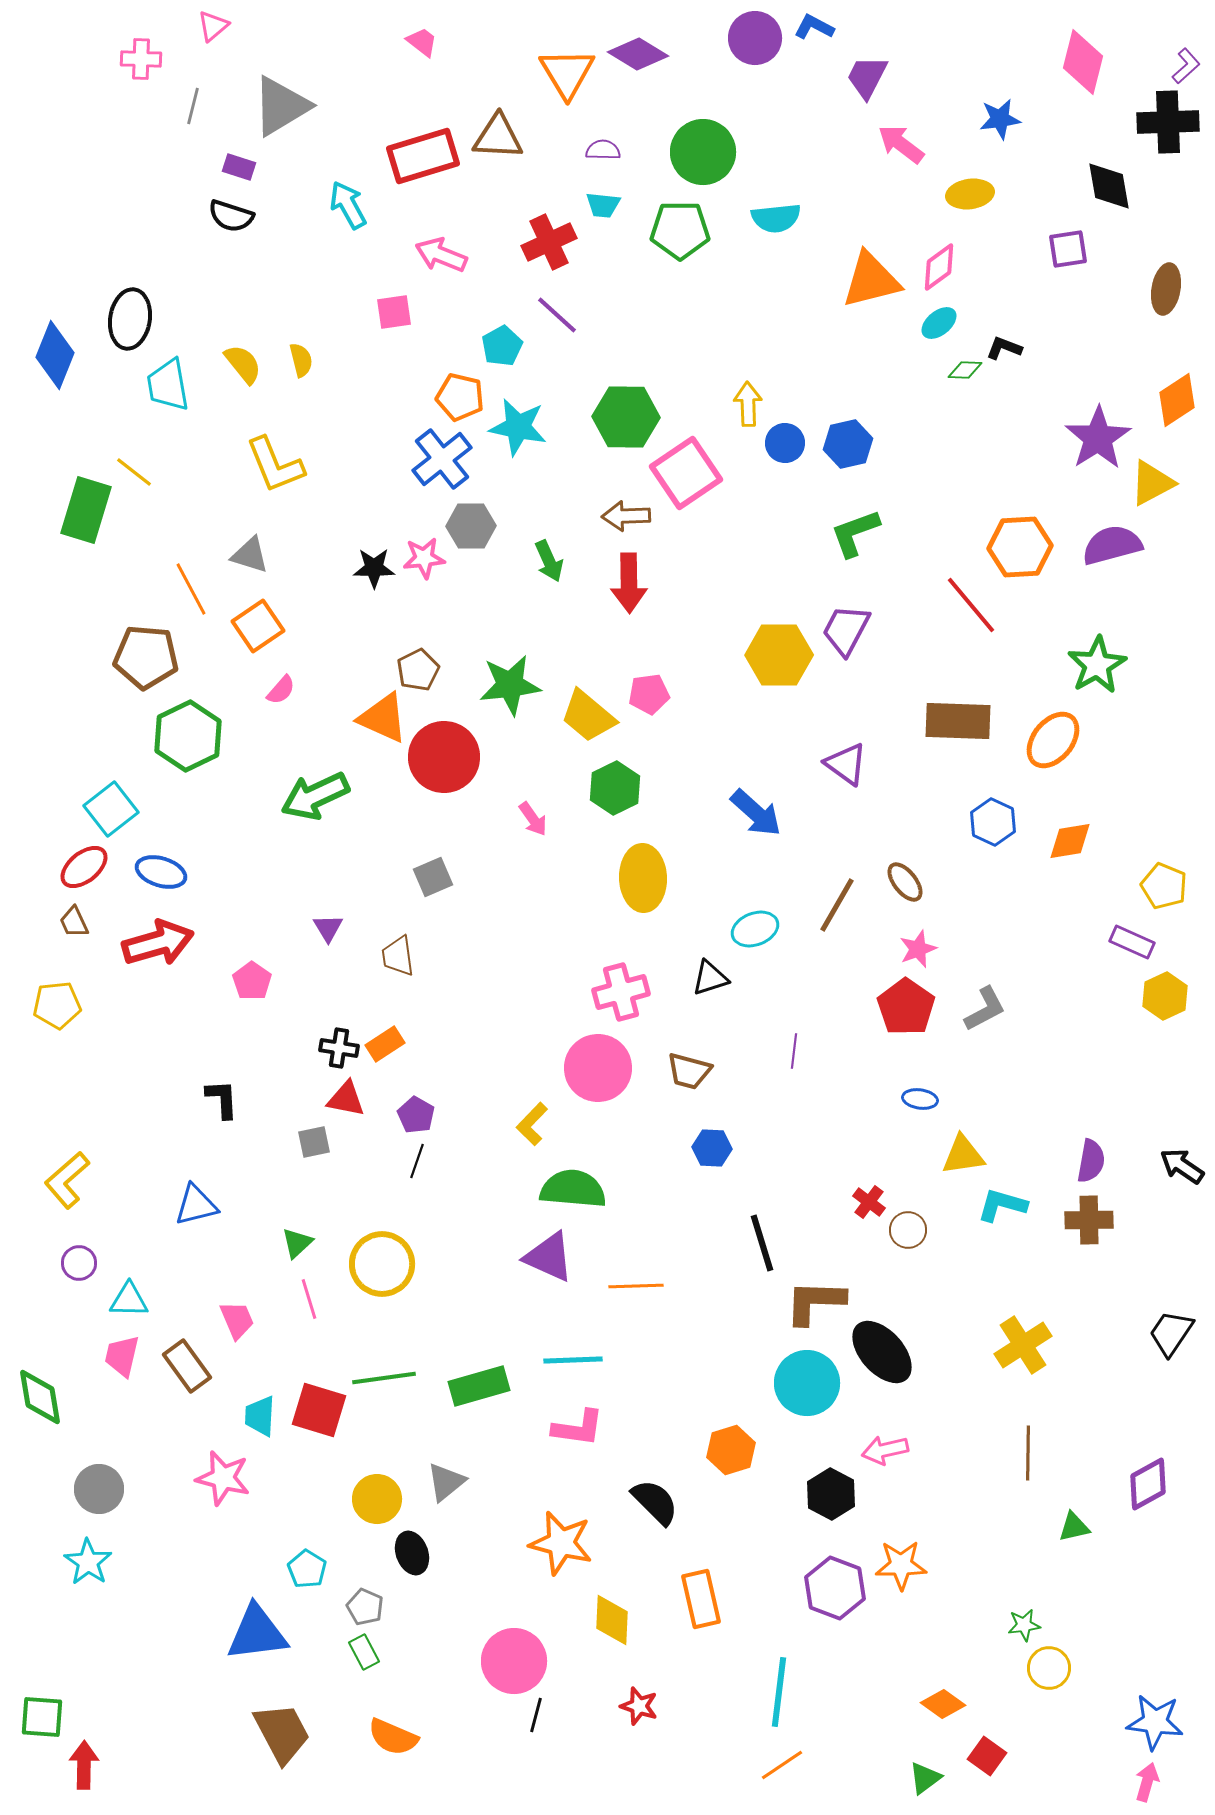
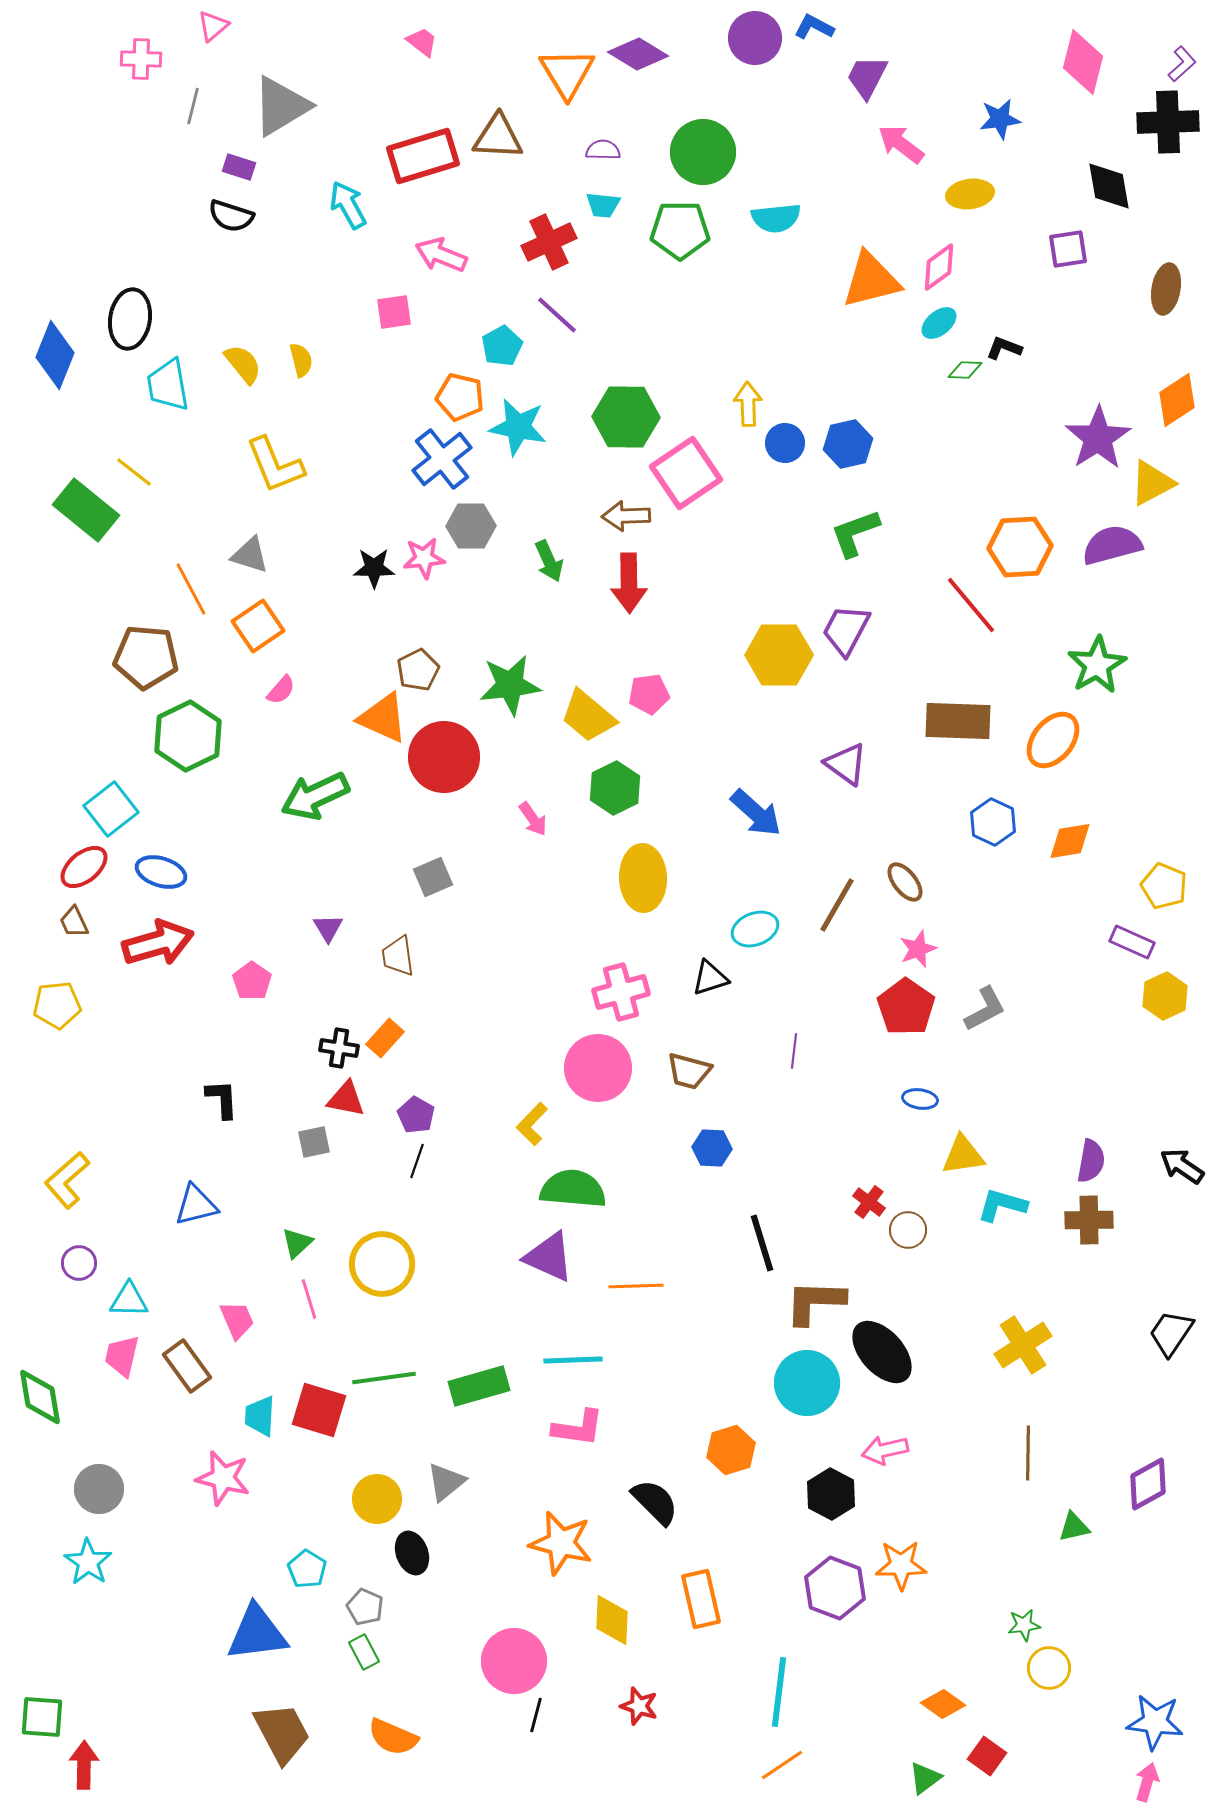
purple L-shape at (1186, 66): moved 4 px left, 2 px up
green rectangle at (86, 510): rotated 68 degrees counterclockwise
orange rectangle at (385, 1044): moved 6 px up; rotated 15 degrees counterclockwise
